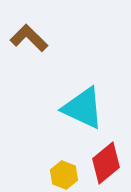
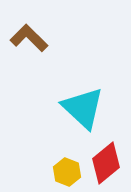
cyan triangle: rotated 18 degrees clockwise
yellow hexagon: moved 3 px right, 3 px up
